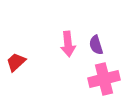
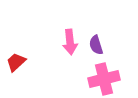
pink arrow: moved 2 px right, 2 px up
